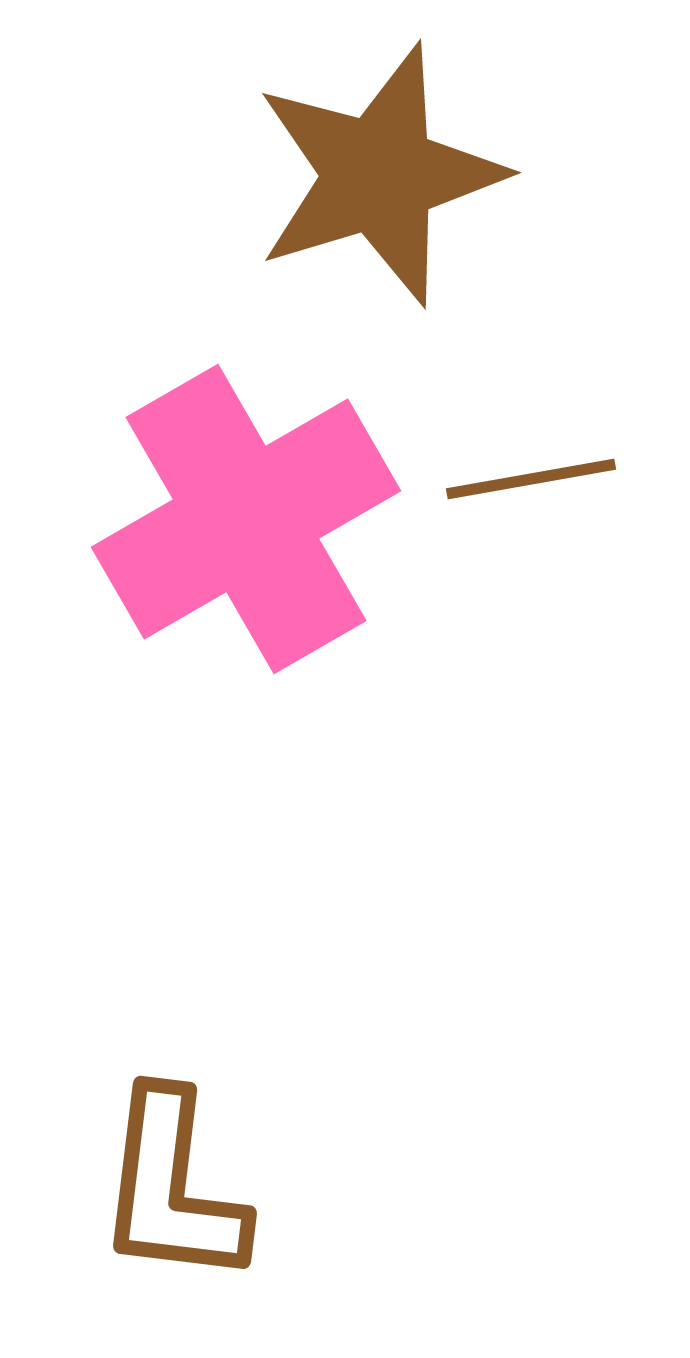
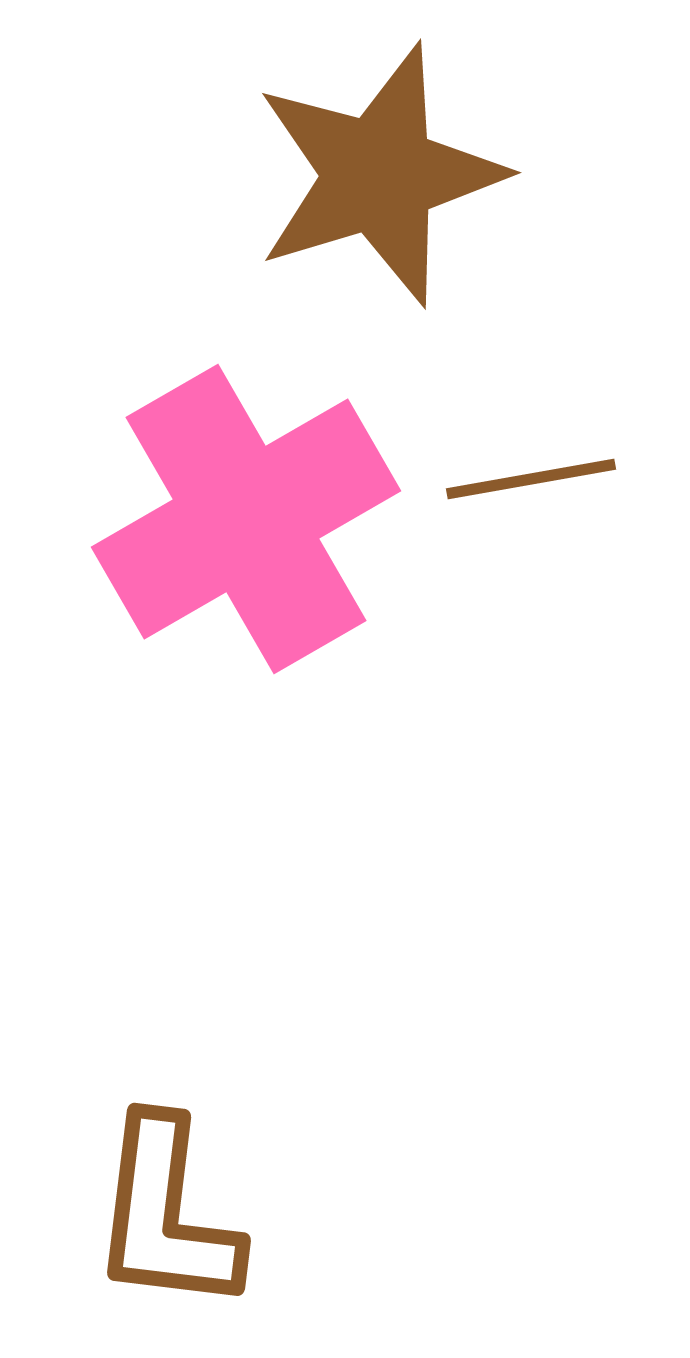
brown L-shape: moved 6 px left, 27 px down
